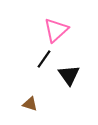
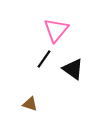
pink triangle: rotated 8 degrees counterclockwise
black triangle: moved 4 px right, 6 px up; rotated 20 degrees counterclockwise
